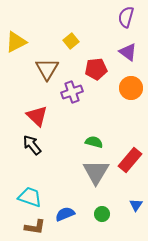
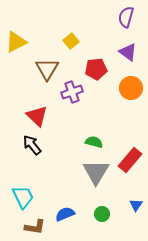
cyan trapezoid: moved 7 px left; rotated 45 degrees clockwise
